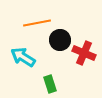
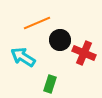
orange line: rotated 12 degrees counterclockwise
green rectangle: rotated 36 degrees clockwise
